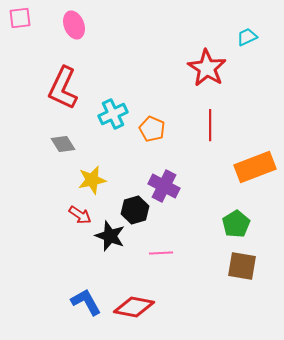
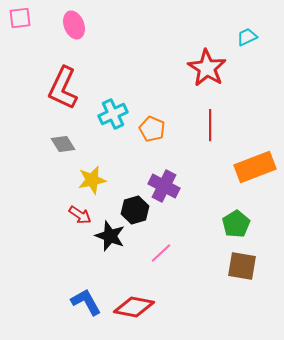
pink line: rotated 40 degrees counterclockwise
